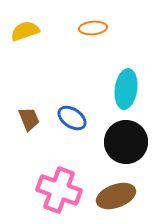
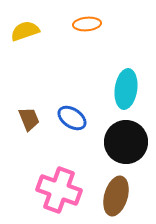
orange ellipse: moved 6 px left, 4 px up
brown ellipse: rotated 54 degrees counterclockwise
